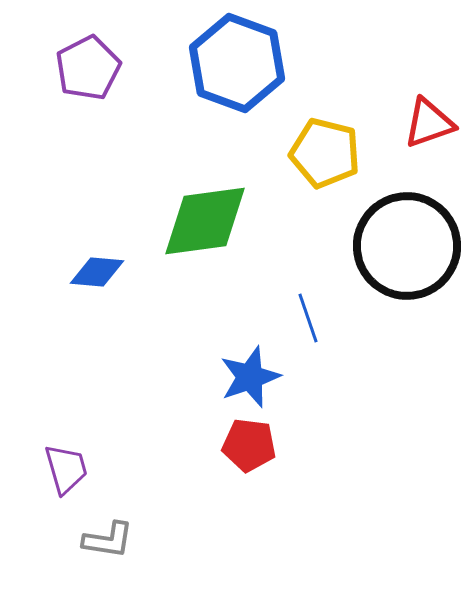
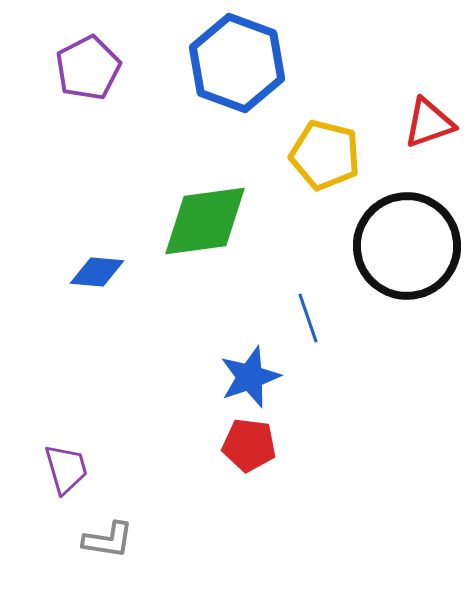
yellow pentagon: moved 2 px down
